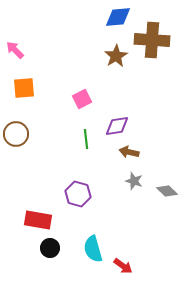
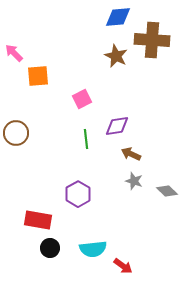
pink arrow: moved 1 px left, 3 px down
brown star: rotated 15 degrees counterclockwise
orange square: moved 14 px right, 12 px up
brown circle: moved 1 px up
brown arrow: moved 2 px right, 2 px down; rotated 12 degrees clockwise
purple hexagon: rotated 15 degrees clockwise
cyan semicircle: rotated 80 degrees counterclockwise
